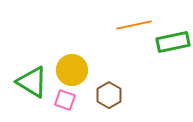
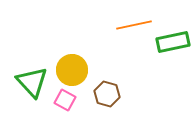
green triangle: rotated 16 degrees clockwise
brown hexagon: moved 2 px left, 1 px up; rotated 15 degrees counterclockwise
pink square: rotated 10 degrees clockwise
